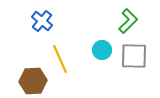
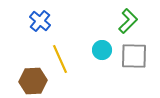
blue cross: moved 2 px left
